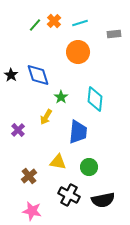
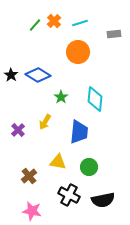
blue diamond: rotated 40 degrees counterclockwise
yellow arrow: moved 1 px left, 5 px down
blue trapezoid: moved 1 px right
